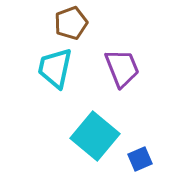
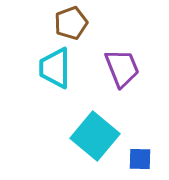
cyan trapezoid: rotated 12 degrees counterclockwise
blue square: rotated 25 degrees clockwise
